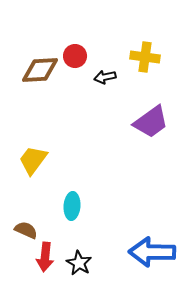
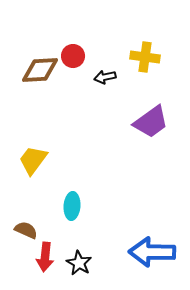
red circle: moved 2 px left
